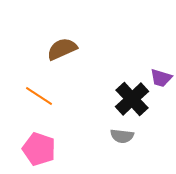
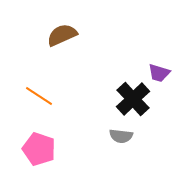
brown semicircle: moved 14 px up
purple trapezoid: moved 2 px left, 5 px up
black cross: moved 1 px right
gray semicircle: moved 1 px left
